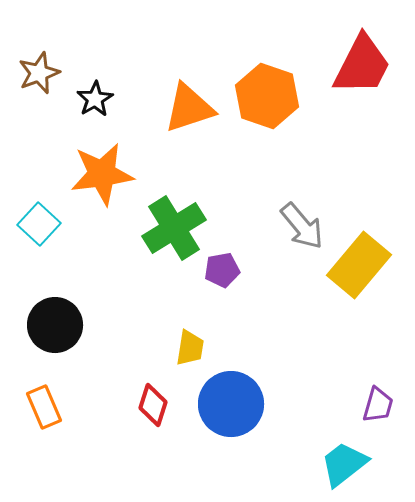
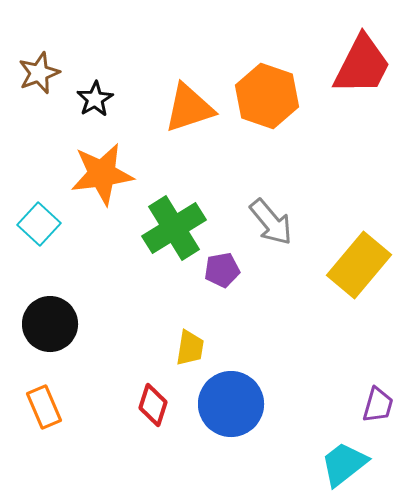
gray arrow: moved 31 px left, 4 px up
black circle: moved 5 px left, 1 px up
